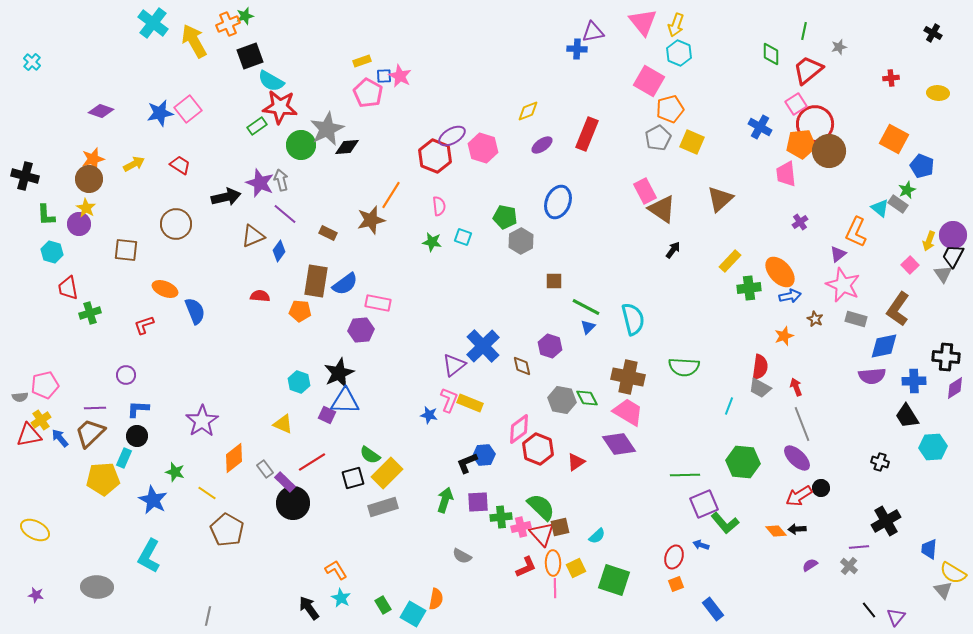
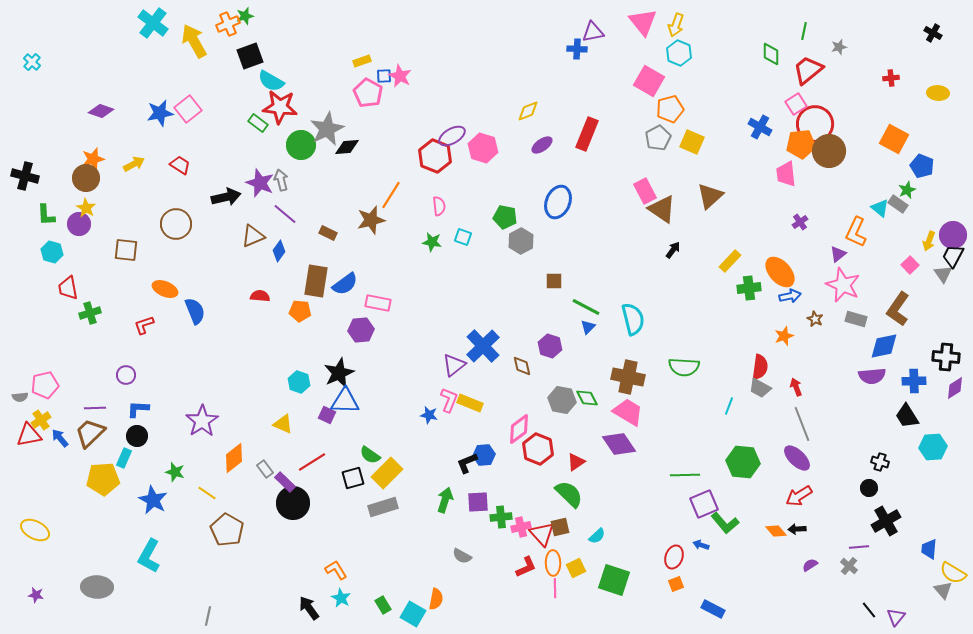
green rectangle at (257, 126): moved 1 px right, 3 px up; rotated 72 degrees clockwise
brown circle at (89, 179): moved 3 px left, 1 px up
brown triangle at (720, 199): moved 10 px left, 3 px up
black circle at (821, 488): moved 48 px right
green semicircle at (541, 507): moved 28 px right, 13 px up
blue rectangle at (713, 609): rotated 25 degrees counterclockwise
